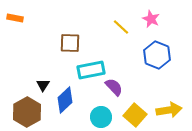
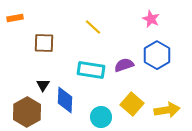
orange rectangle: rotated 21 degrees counterclockwise
yellow line: moved 28 px left
brown square: moved 26 px left
blue hexagon: rotated 8 degrees clockwise
cyan rectangle: rotated 20 degrees clockwise
purple semicircle: moved 10 px right, 22 px up; rotated 66 degrees counterclockwise
blue diamond: rotated 44 degrees counterclockwise
yellow arrow: moved 2 px left
yellow square: moved 3 px left, 11 px up
